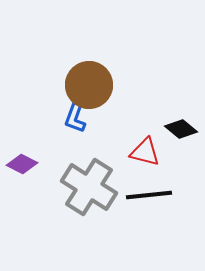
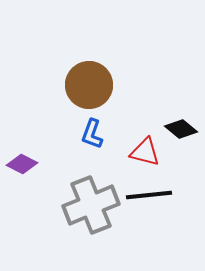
blue L-shape: moved 17 px right, 16 px down
gray cross: moved 2 px right, 18 px down; rotated 36 degrees clockwise
